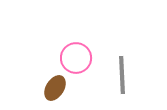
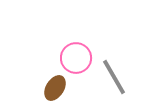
gray line: moved 8 px left, 2 px down; rotated 27 degrees counterclockwise
